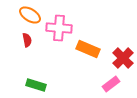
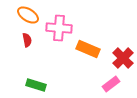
orange ellipse: moved 2 px left
